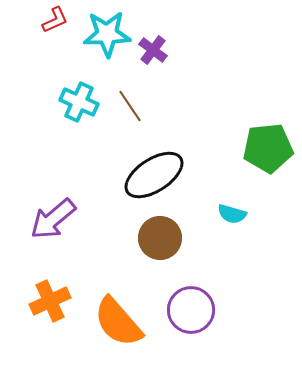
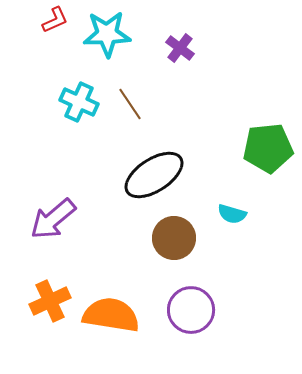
purple cross: moved 27 px right, 2 px up
brown line: moved 2 px up
brown circle: moved 14 px right
orange semicircle: moved 7 px left, 7 px up; rotated 140 degrees clockwise
